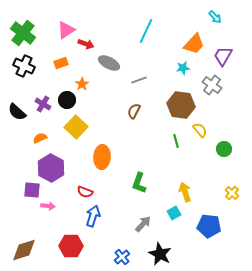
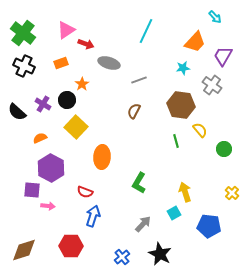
orange trapezoid: moved 1 px right, 2 px up
gray ellipse: rotated 10 degrees counterclockwise
green L-shape: rotated 10 degrees clockwise
